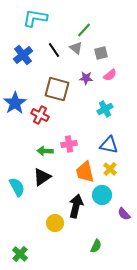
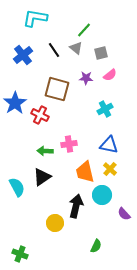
green cross: rotated 21 degrees counterclockwise
